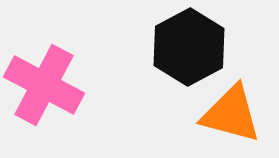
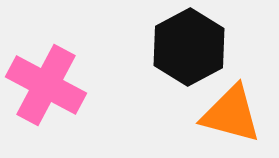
pink cross: moved 2 px right
